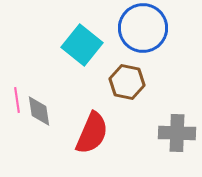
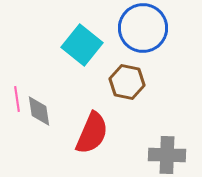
pink line: moved 1 px up
gray cross: moved 10 px left, 22 px down
